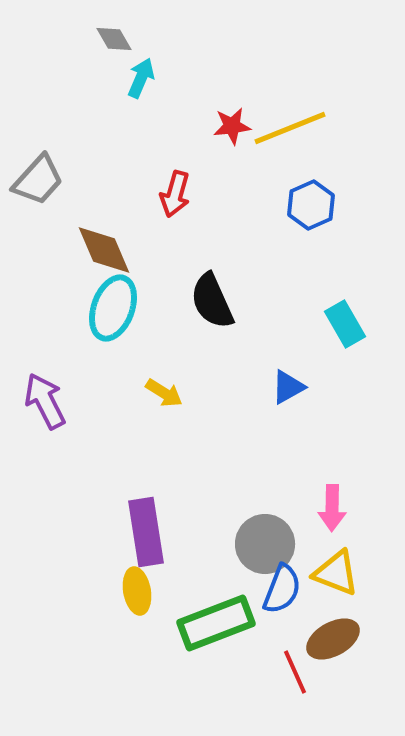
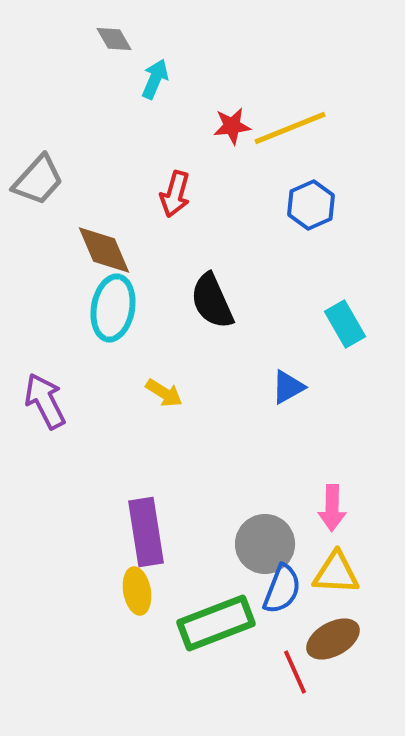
cyan arrow: moved 14 px right, 1 px down
cyan ellipse: rotated 10 degrees counterclockwise
yellow triangle: rotated 18 degrees counterclockwise
